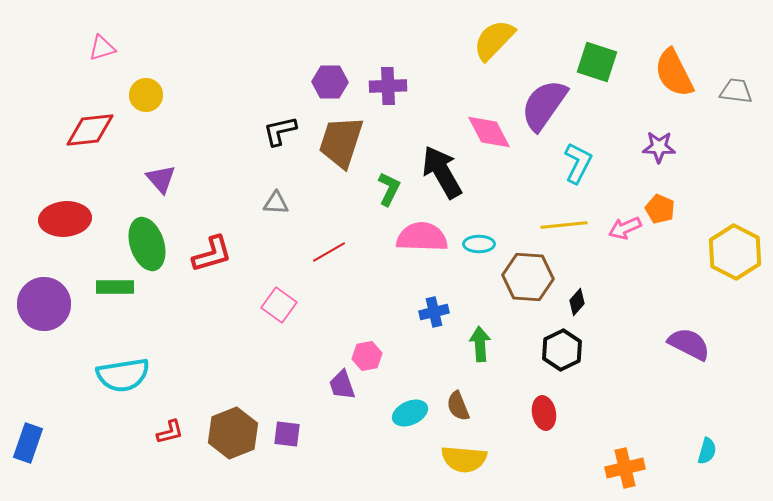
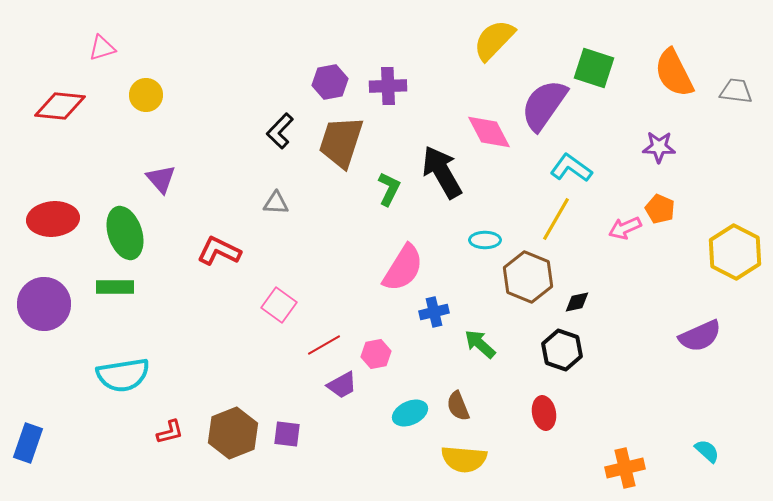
green square at (597, 62): moved 3 px left, 6 px down
purple hexagon at (330, 82): rotated 12 degrees counterclockwise
red diamond at (90, 130): moved 30 px left, 24 px up; rotated 12 degrees clockwise
black L-shape at (280, 131): rotated 33 degrees counterclockwise
cyan L-shape at (578, 163): moved 7 px left, 5 px down; rotated 81 degrees counterclockwise
red ellipse at (65, 219): moved 12 px left
yellow line at (564, 225): moved 8 px left, 6 px up; rotated 54 degrees counterclockwise
pink semicircle at (422, 237): moved 19 px left, 31 px down; rotated 120 degrees clockwise
green ellipse at (147, 244): moved 22 px left, 11 px up
cyan ellipse at (479, 244): moved 6 px right, 4 px up
red line at (329, 252): moved 5 px left, 93 px down
red L-shape at (212, 254): moved 7 px right, 3 px up; rotated 138 degrees counterclockwise
brown hexagon at (528, 277): rotated 18 degrees clockwise
black diamond at (577, 302): rotated 36 degrees clockwise
green arrow at (480, 344): rotated 44 degrees counterclockwise
purple semicircle at (689, 344): moved 11 px right, 8 px up; rotated 129 degrees clockwise
black hexagon at (562, 350): rotated 15 degrees counterclockwise
pink hexagon at (367, 356): moved 9 px right, 2 px up
purple trapezoid at (342, 385): rotated 100 degrees counterclockwise
cyan semicircle at (707, 451): rotated 64 degrees counterclockwise
